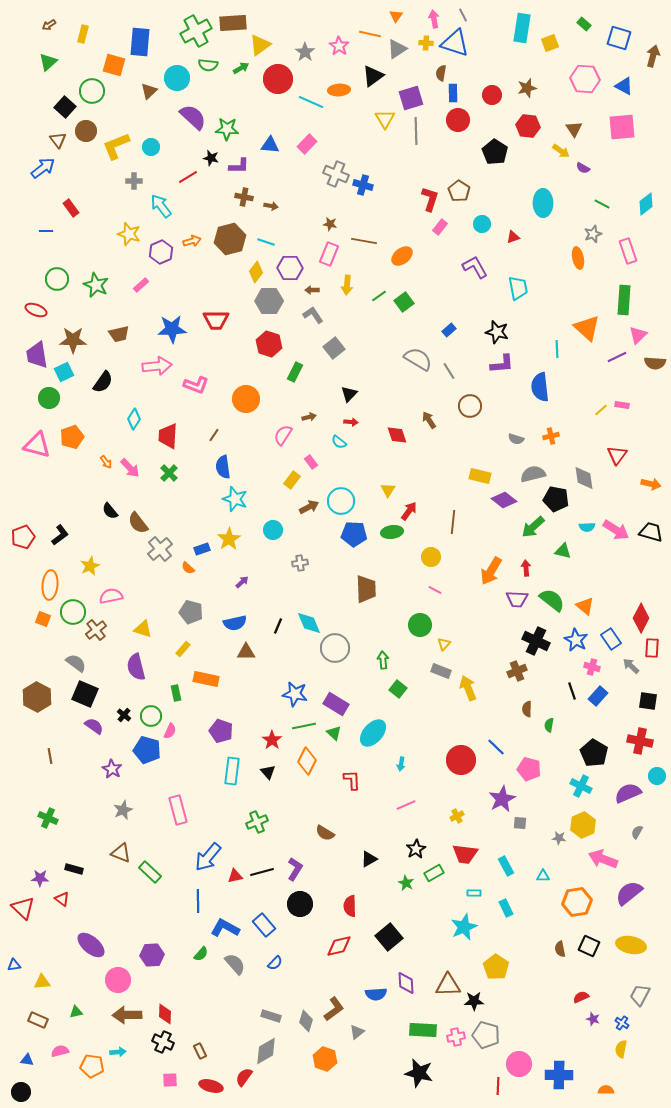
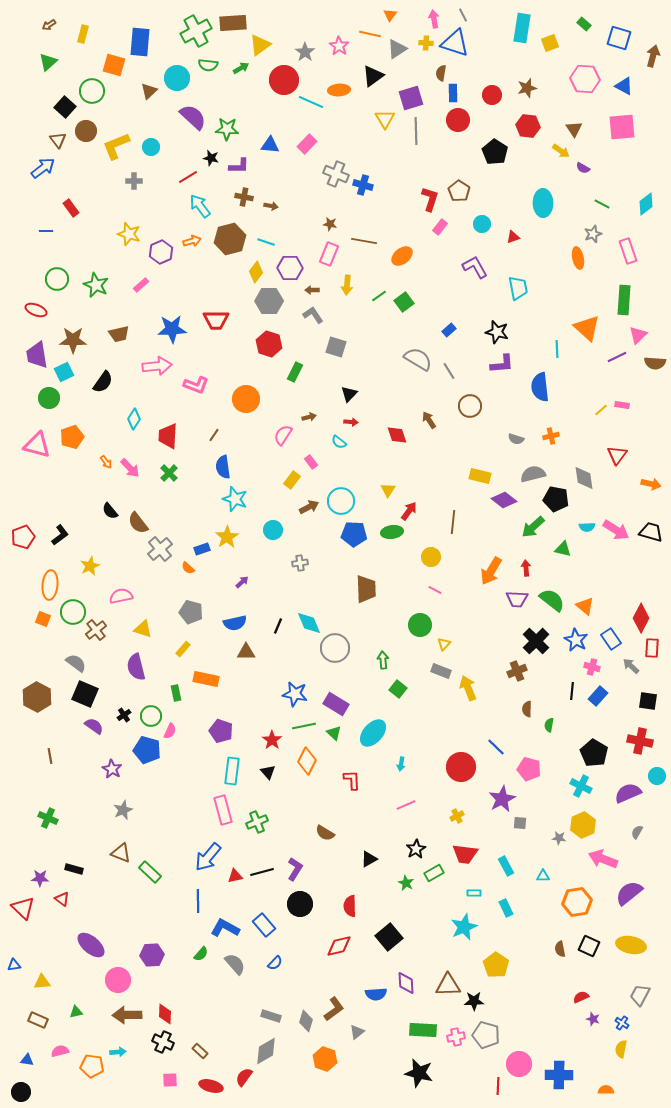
orange triangle at (396, 16): moved 6 px left, 1 px up
red circle at (278, 79): moved 6 px right, 1 px down
cyan arrow at (161, 206): moved 39 px right
gray square at (334, 348): moved 2 px right, 1 px up; rotated 35 degrees counterclockwise
yellow star at (229, 539): moved 2 px left, 2 px up
green triangle at (563, 551): moved 2 px up
pink semicircle at (111, 596): moved 10 px right
black cross at (536, 641): rotated 20 degrees clockwise
black line at (572, 691): rotated 24 degrees clockwise
black cross at (124, 715): rotated 16 degrees clockwise
red circle at (461, 760): moved 7 px down
pink rectangle at (178, 810): moved 45 px right
yellow pentagon at (496, 967): moved 2 px up
brown rectangle at (200, 1051): rotated 21 degrees counterclockwise
